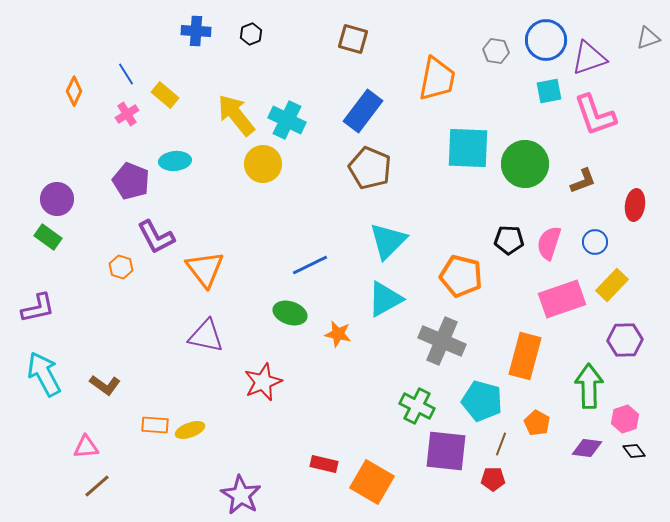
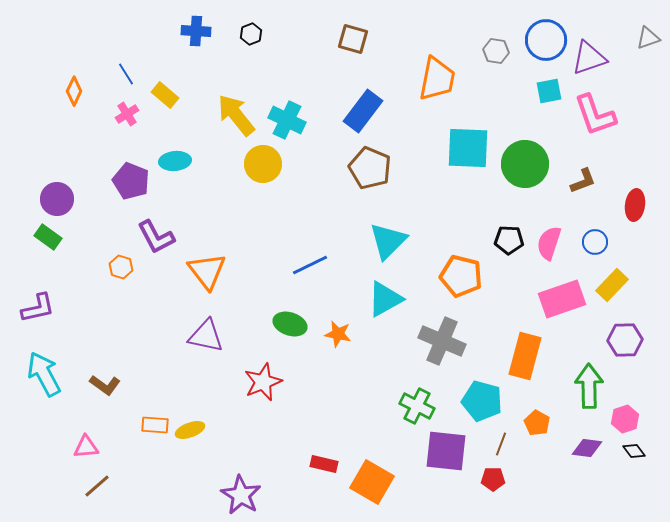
orange triangle at (205, 269): moved 2 px right, 2 px down
green ellipse at (290, 313): moved 11 px down
